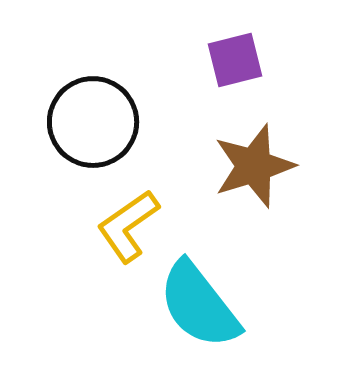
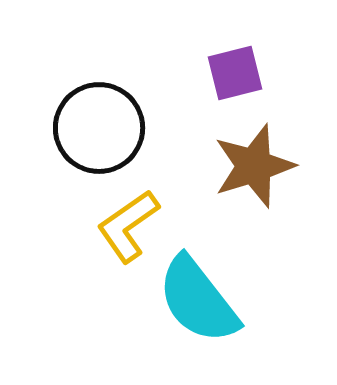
purple square: moved 13 px down
black circle: moved 6 px right, 6 px down
cyan semicircle: moved 1 px left, 5 px up
